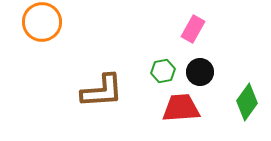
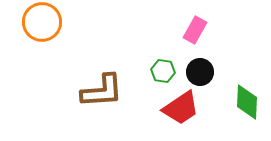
pink rectangle: moved 2 px right, 1 px down
green hexagon: rotated 20 degrees clockwise
green diamond: rotated 33 degrees counterclockwise
red trapezoid: rotated 150 degrees clockwise
